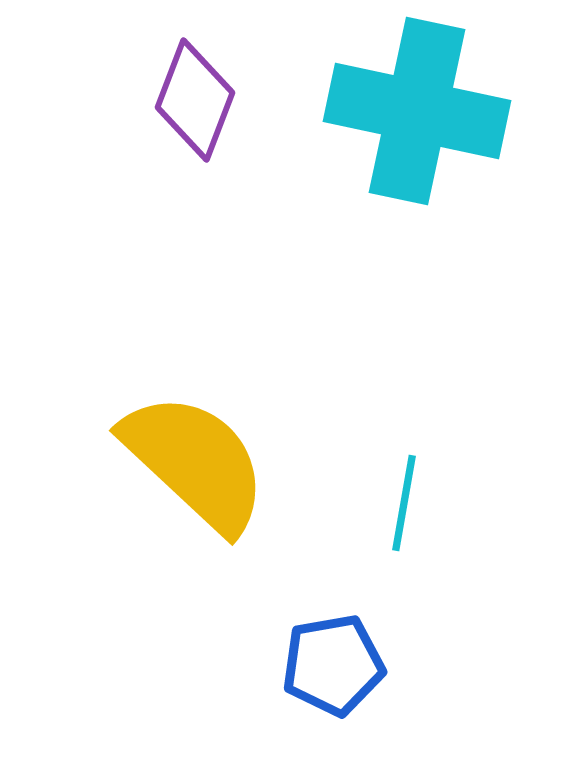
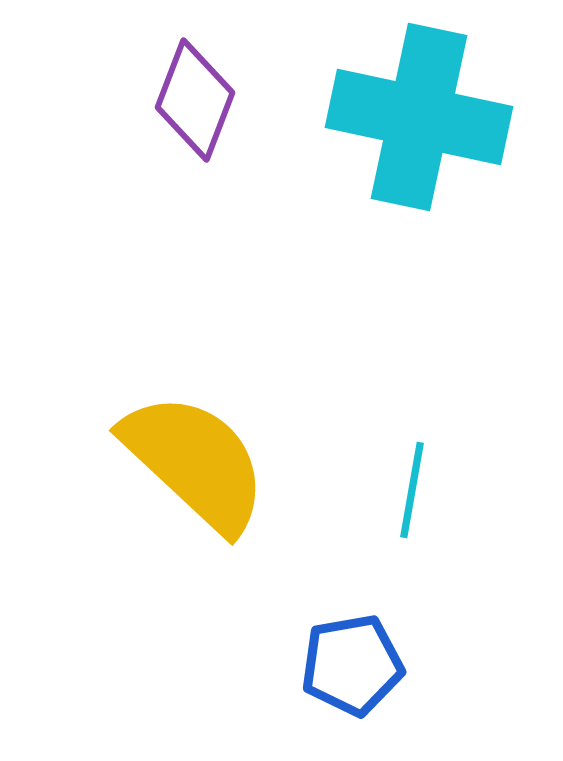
cyan cross: moved 2 px right, 6 px down
cyan line: moved 8 px right, 13 px up
blue pentagon: moved 19 px right
